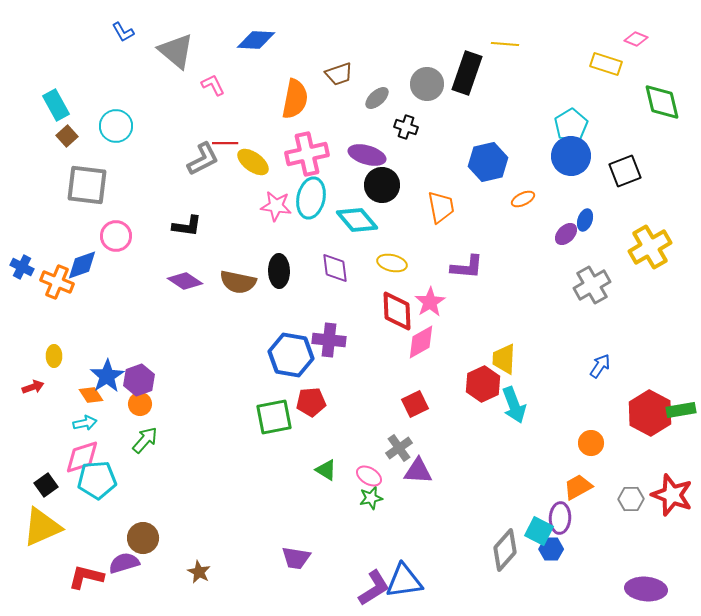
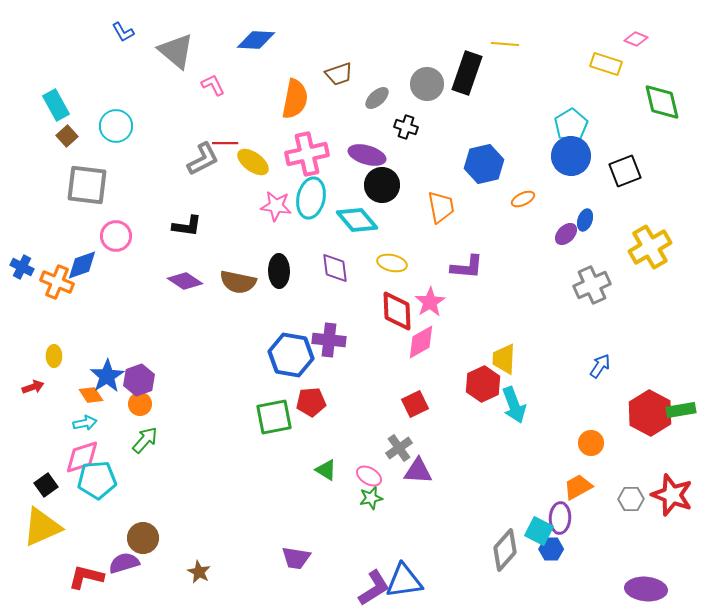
blue hexagon at (488, 162): moved 4 px left, 2 px down
gray cross at (592, 285): rotated 6 degrees clockwise
